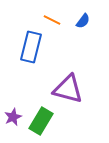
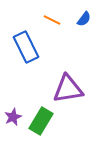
blue semicircle: moved 1 px right, 2 px up
blue rectangle: moved 5 px left; rotated 40 degrees counterclockwise
purple triangle: rotated 24 degrees counterclockwise
